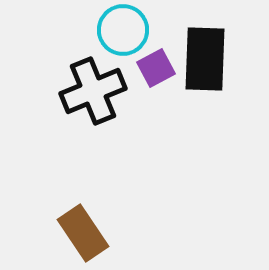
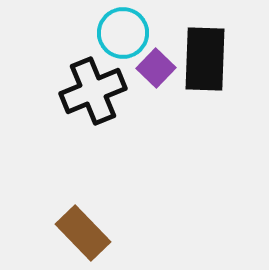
cyan circle: moved 3 px down
purple square: rotated 18 degrees counterclockwise
brown rectangle: rotated 10 degrees counterclockwise
